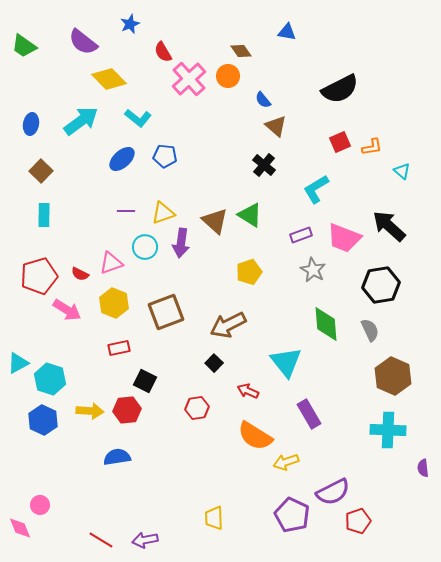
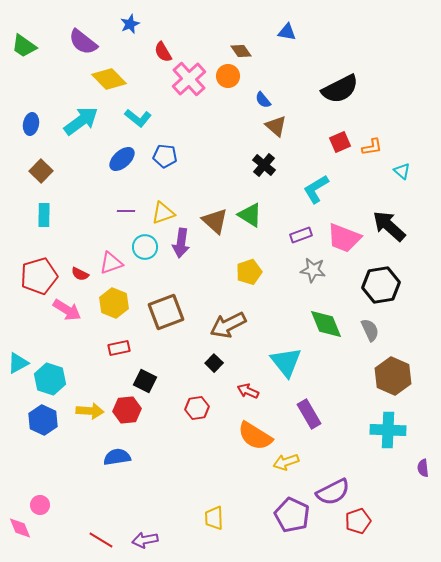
gray star at (313, 270): rotated 20 degrees counterclockwise
green diamond at (326, 324): rotated 18 degrees counterclockwise
